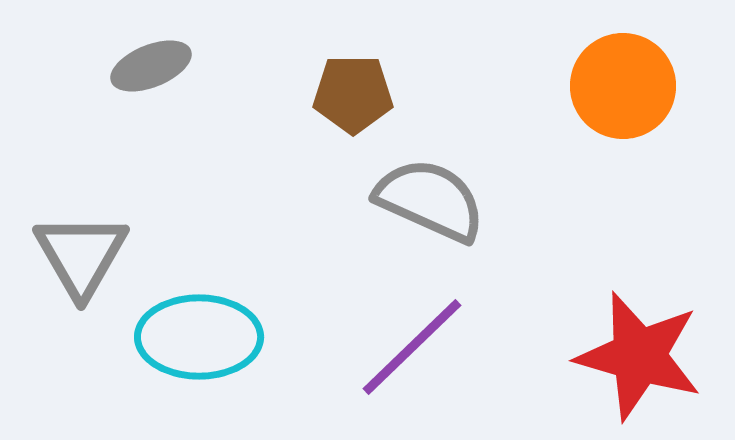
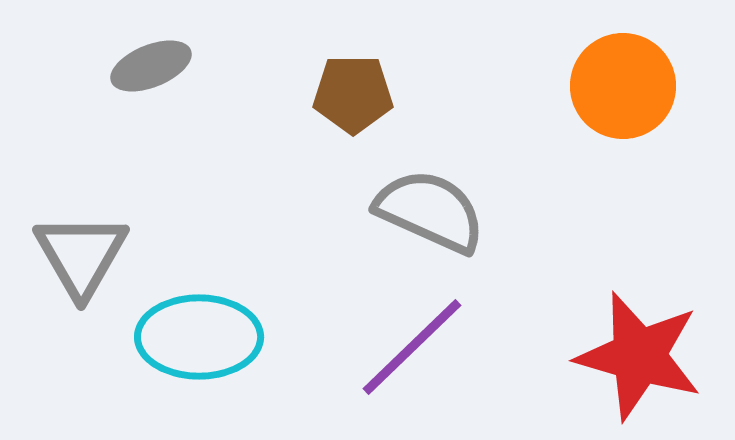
gray semicircle: moved 11 px down
